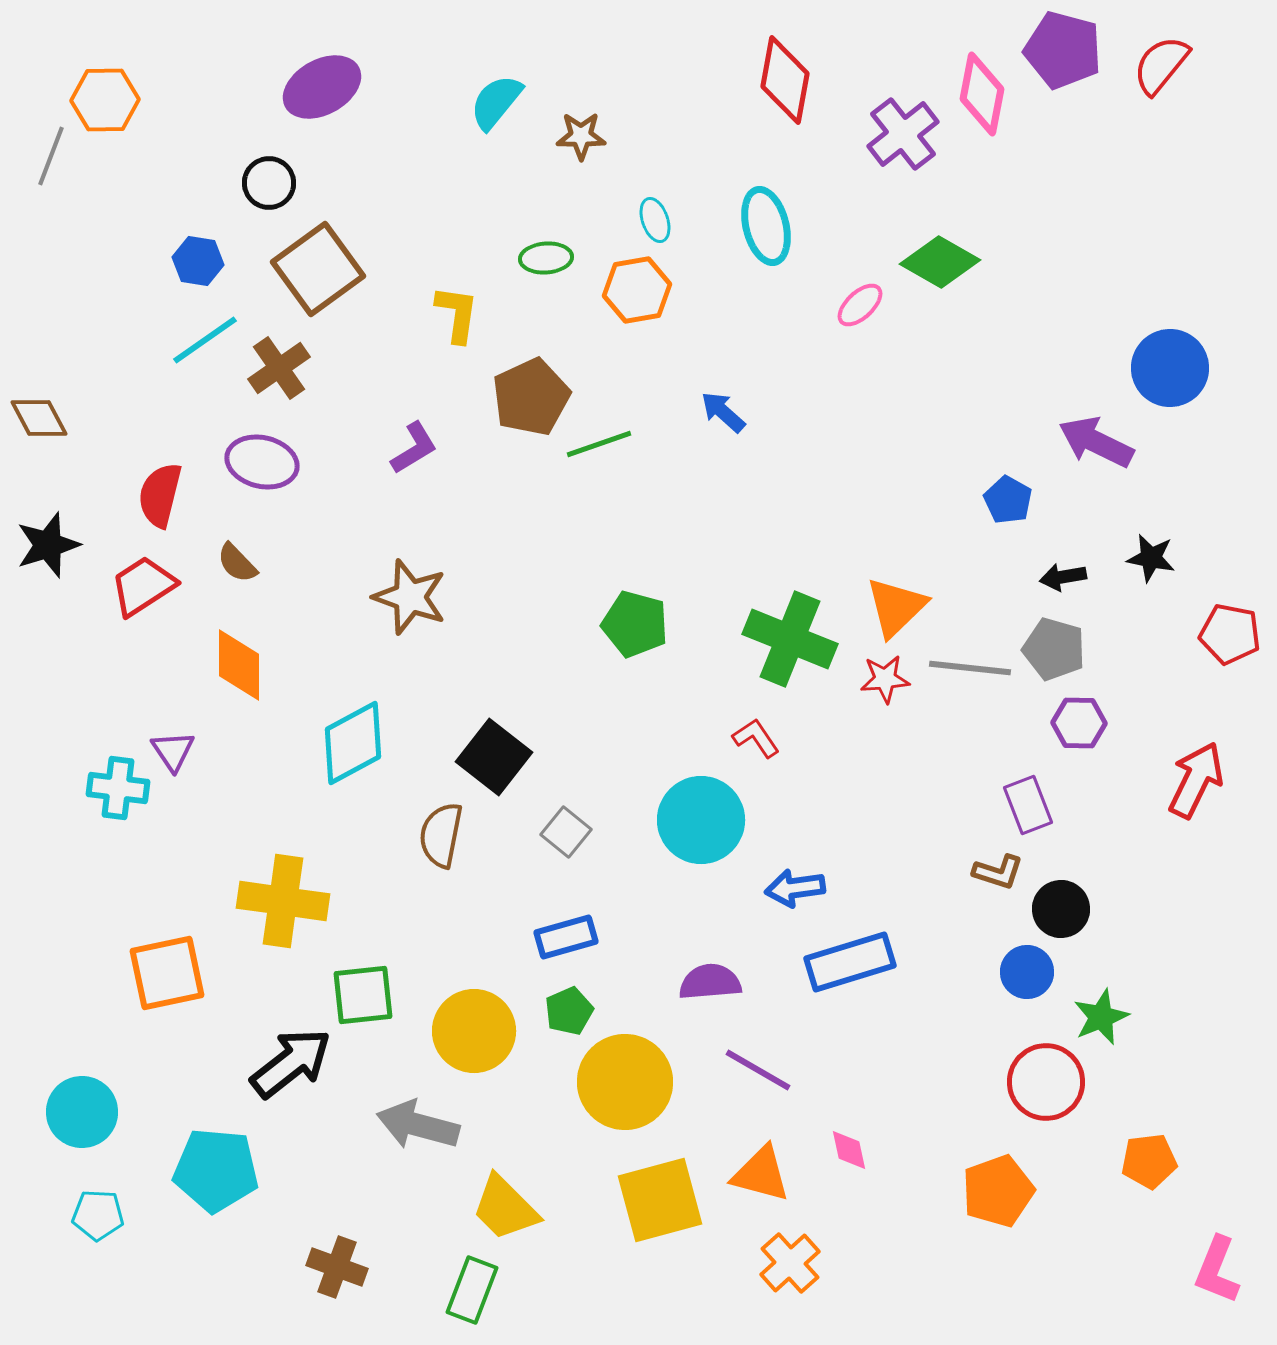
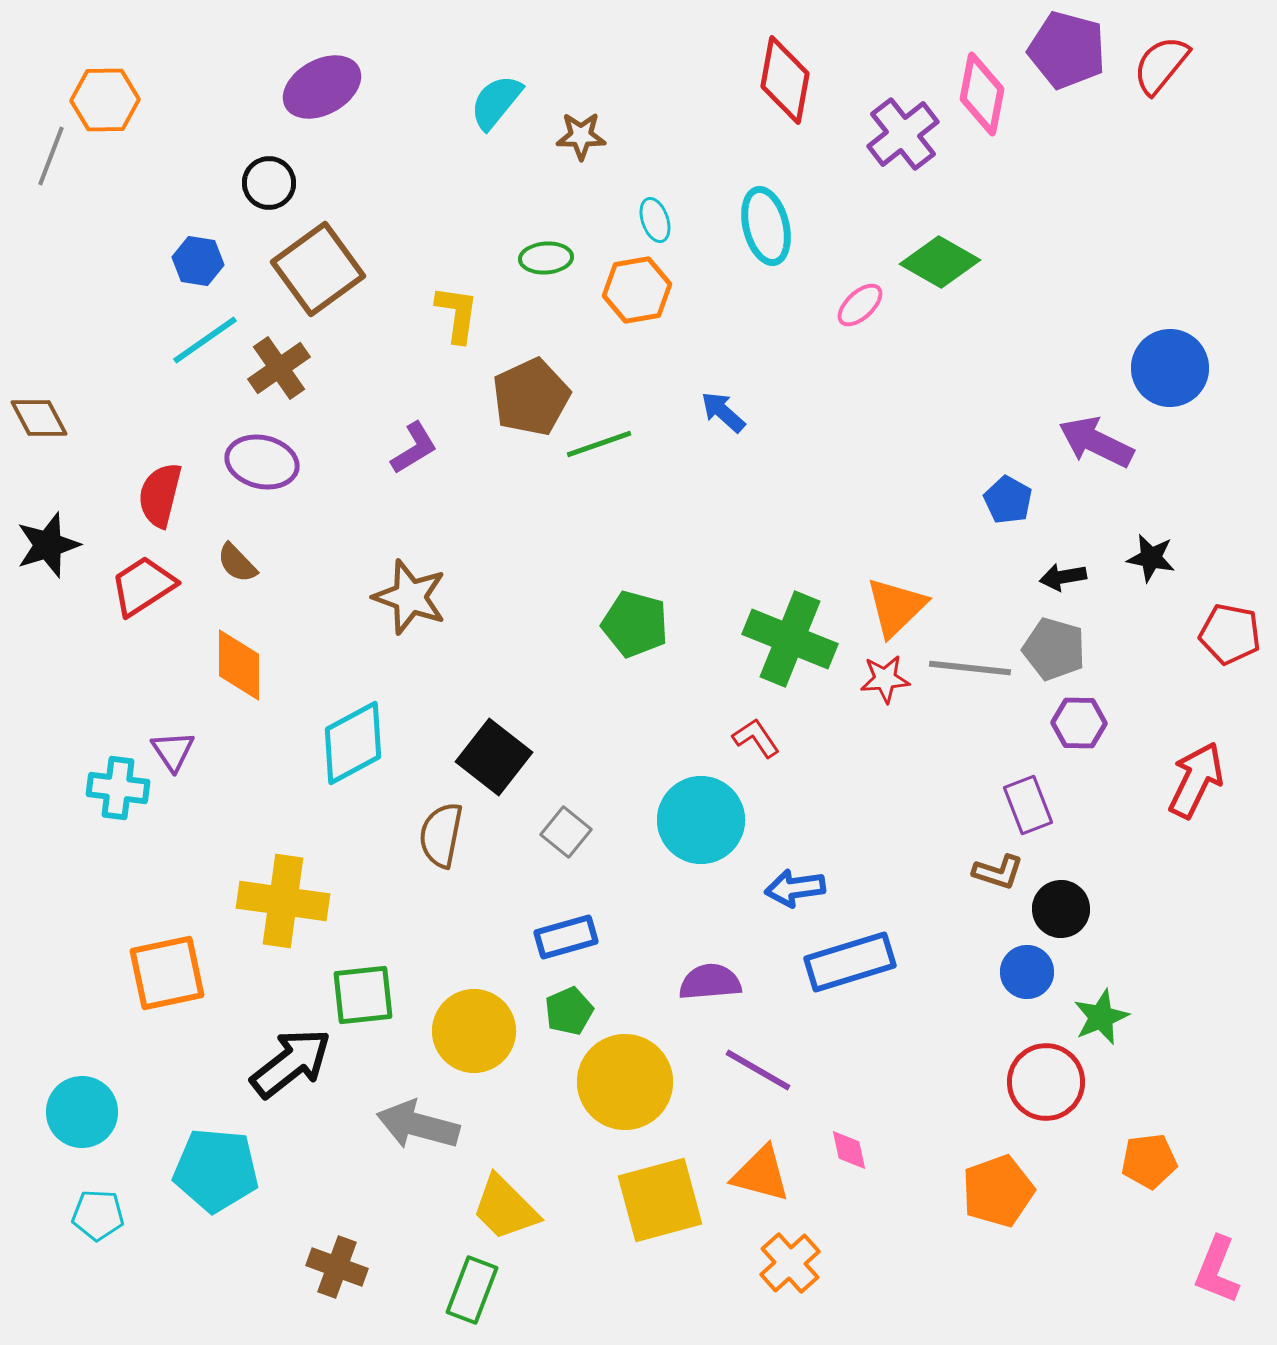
purple pentagon at (1063, 50): moved 4 px right
